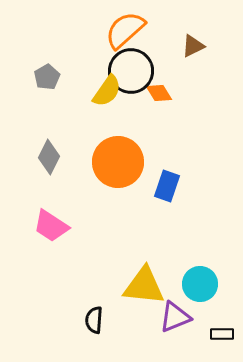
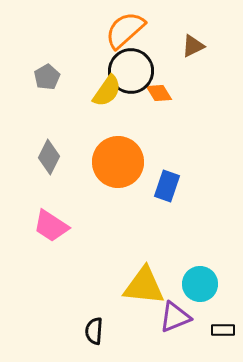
black semicircle: moved 11 px down
black rectangle: moved 1 px right, 4 px up
